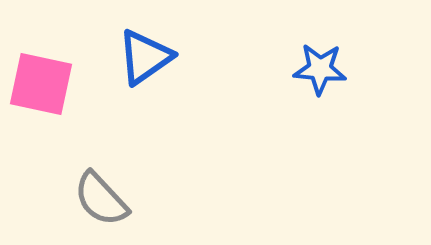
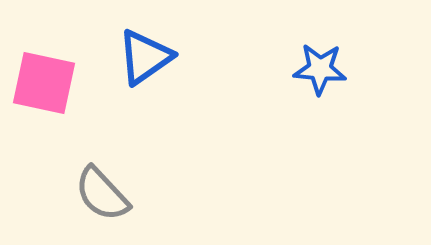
pink square: moved 3 px right, 1 px up
gray semicircle: moved 1 px right, 5 px up
